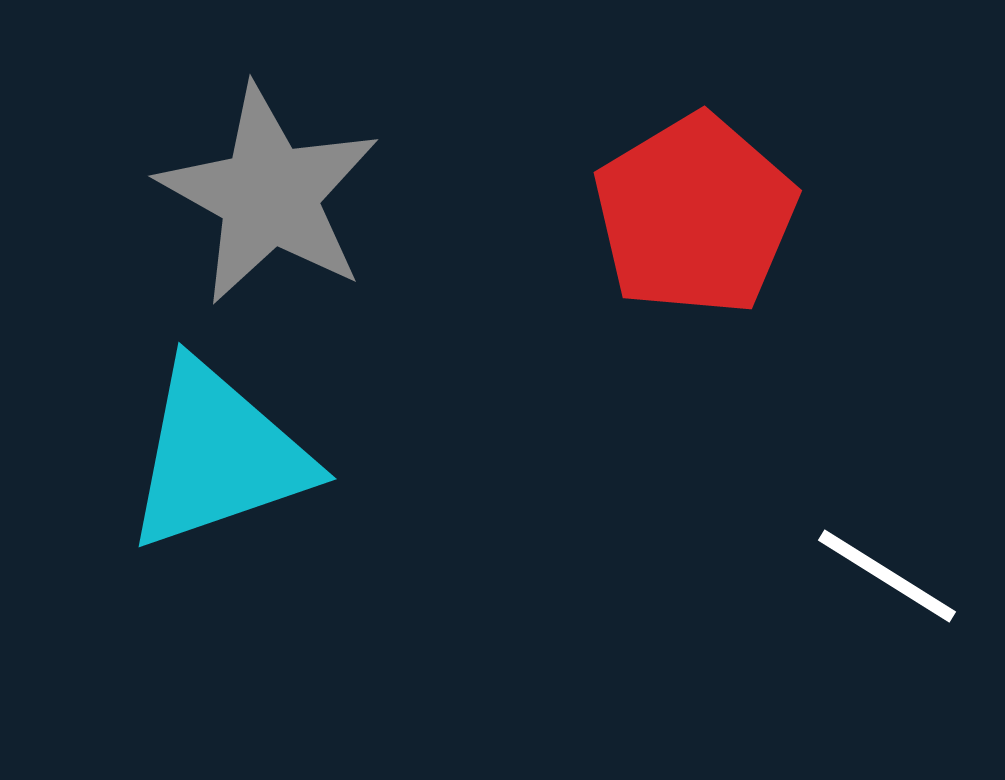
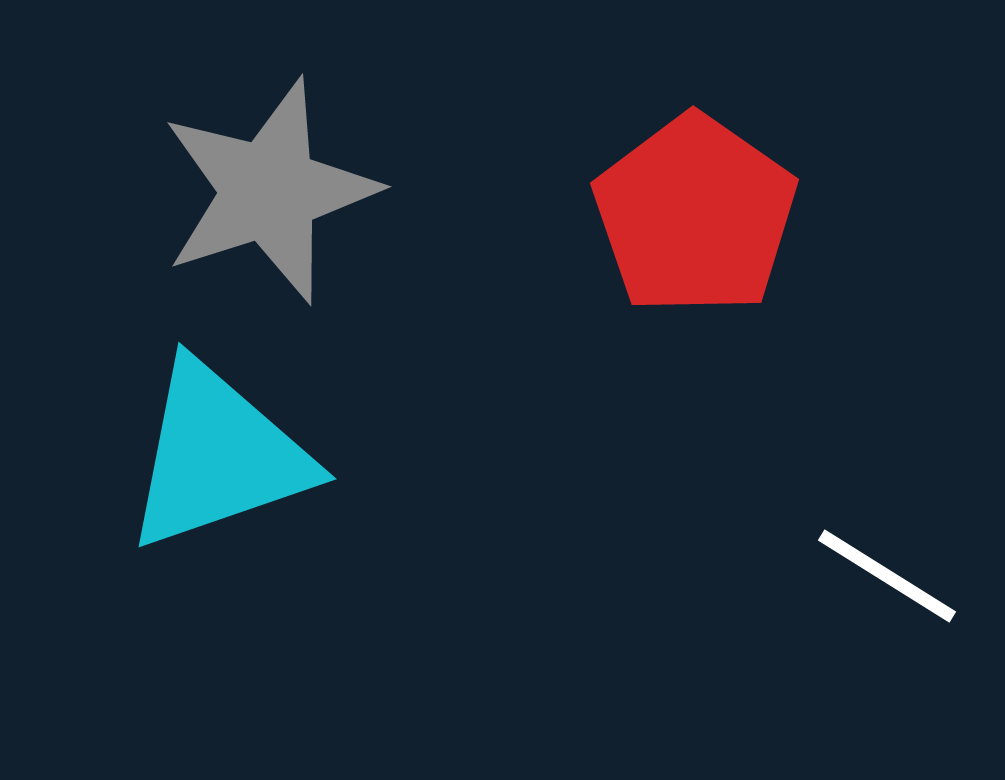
gray star: moved 4 px up; rotated 25 degrees clockwise
red pentagon: rotated 6 degrees counterclockwise
